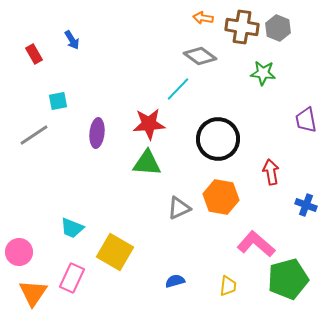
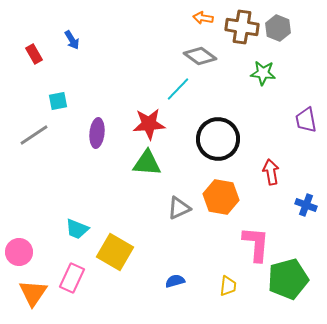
cyan trapezoid: moved 5 px right, 1 px down
pink L-shape: rotated 54 degrees clockwise
